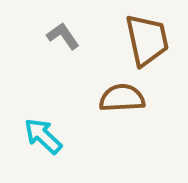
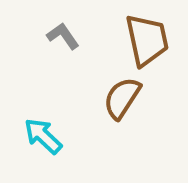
brown semicircle: rotated 54 degrees counterclockwise
